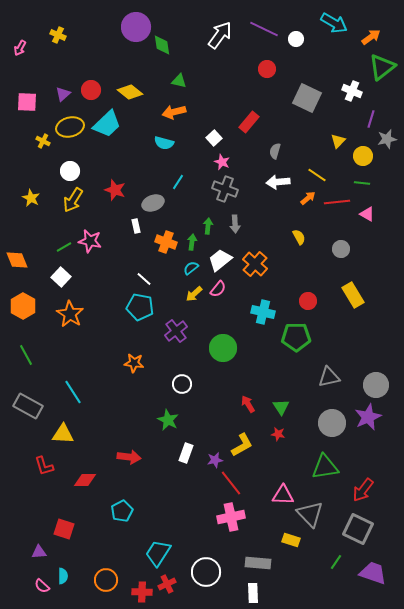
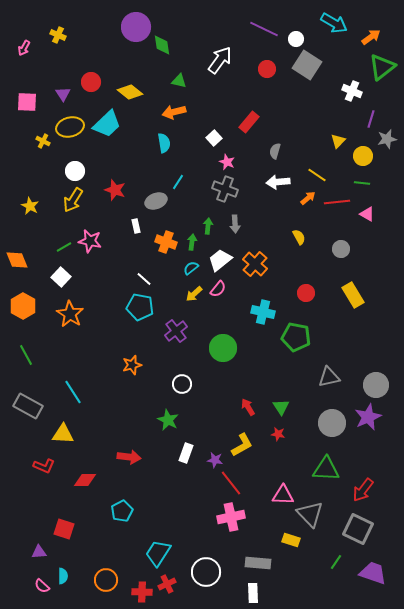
white arrow at (220, 35): moved 25 px down
pink arrow at (20, 48): moved 4 px right
red circle at (91, 90): moved 8 px up
purple triangle at (63, 94): rotated 21 degrees counterclockwise
gray square at (307, 98): moved 33 px up; rotated 8 degrees clockwise
cyan semicircle at (164, 143): rotated 114 degrees counterclockwise
pink star at (222, 162): moved 5 px right
white circle at (70, 171): moved 5 px right
yellow star at (31, 198): moved 1 px left, 8 px down
gray ellipse at (153, 203): moved 3 px right, 2 px up
red circle at (308, 301): moved 2 px left, 8 px up
green pentagon at (296, 337): rotated 12 degrees clockwise
orange star at (134, 363): moved 2 px left, 2 px down; rotated 24 degrees counterclockwise
red arrow at (248, 404): moved 3 px down
purple star at (215, 460): rotated 21 degrees clockwise
red L-shape at (44, 466): rotated 50 degrees counterclockwise
green triangle at (325, 467): moved 1 px right, 2 px down; rotated 12 degrees clockwise
